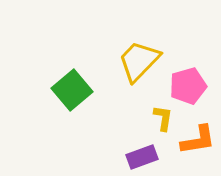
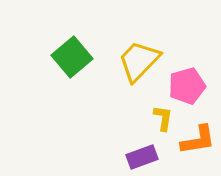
pink pentagon: moved 1 px left
green square: moved 33 px up
